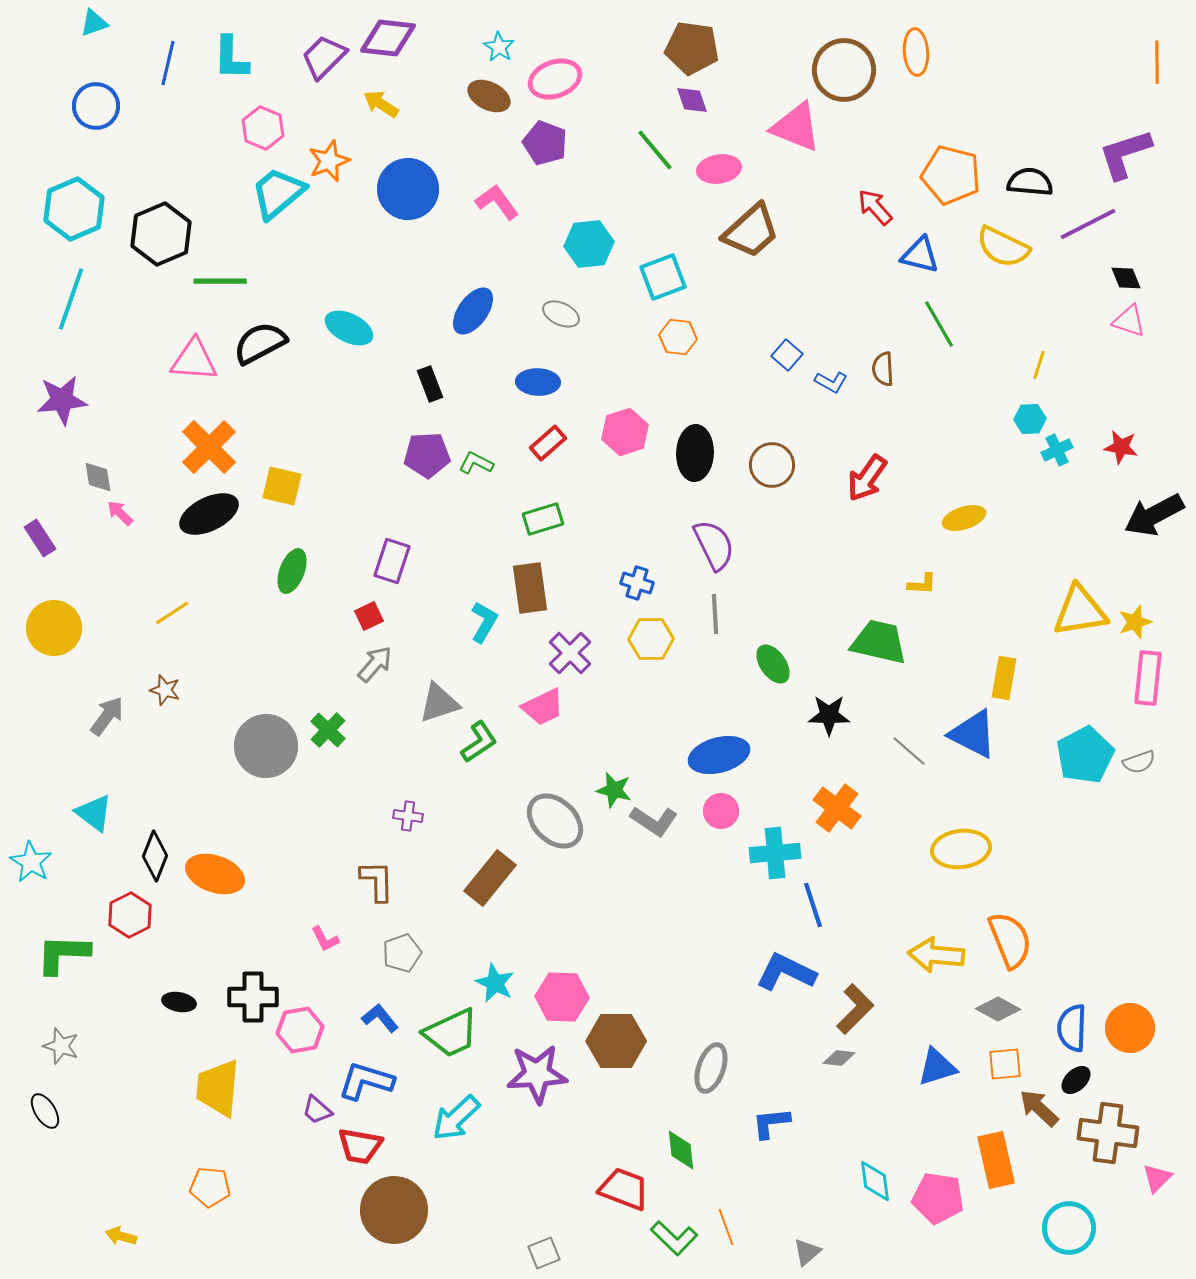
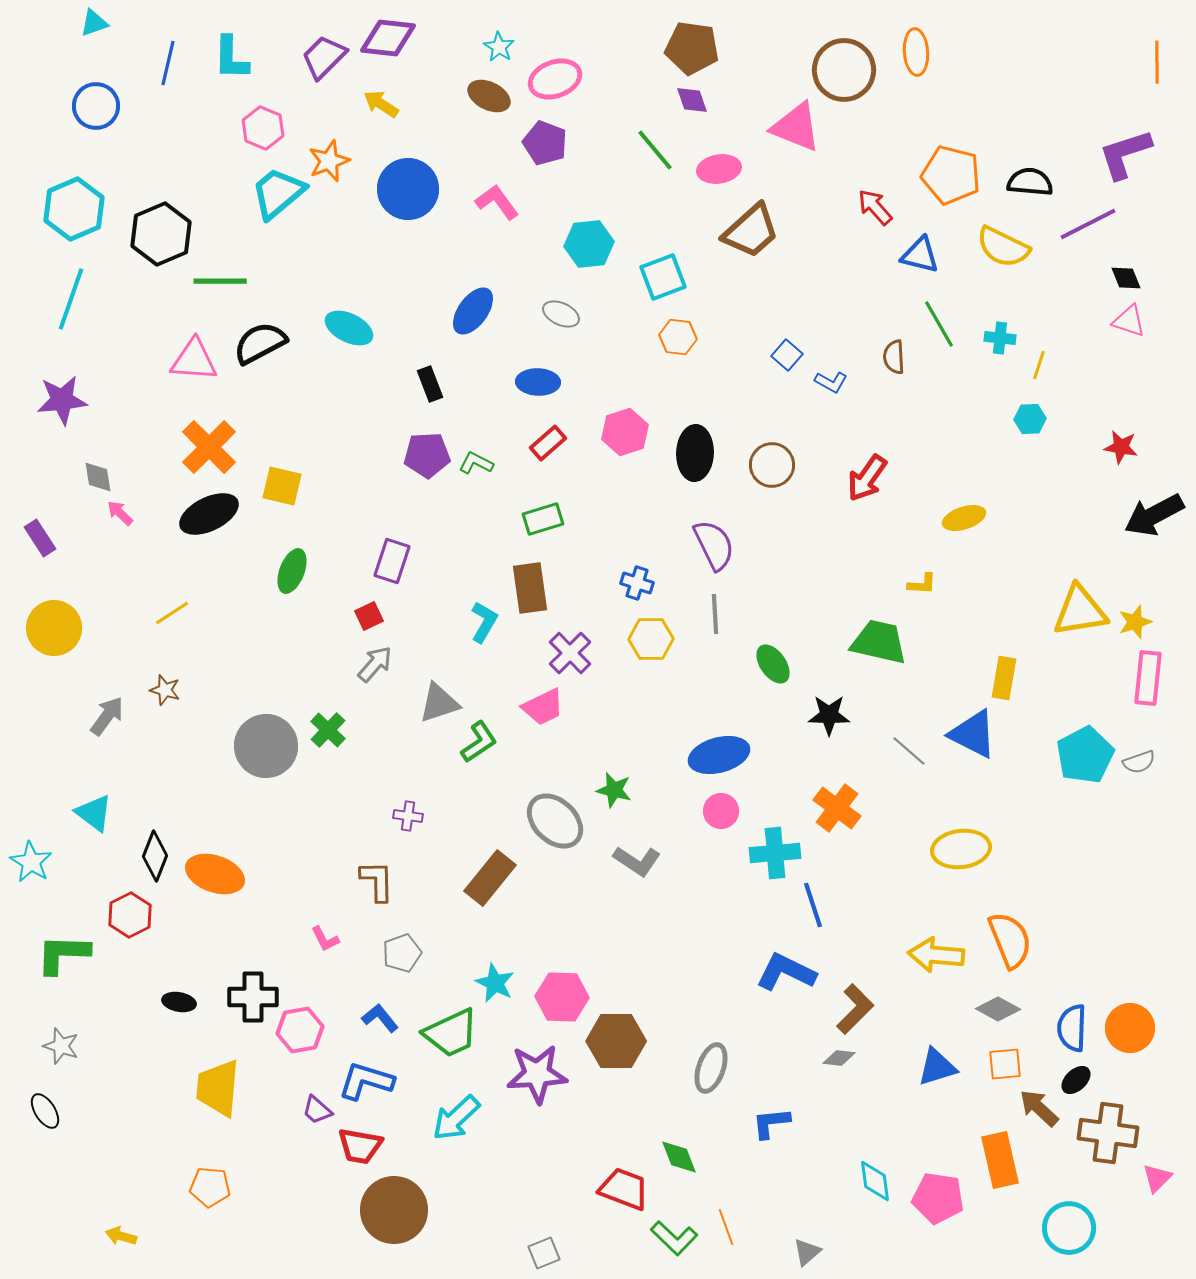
brown semicircle at (883, 369): moved 11 px right, 12 px up
cyan cross at (1057, 450): moved 57 px left, 112 px up; rotated 32 degrees clockwise
gray L-shape at (654, 821): moved 17 px left, 40 px down
green diamond at (681, 1150): moved 2 px left, 7 px down; rotated 15 degrees counterclockwise
orange rectangle at (996, 1160): moved 4 px right
